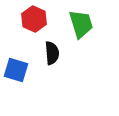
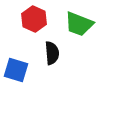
green trapezoid: moved 2 px left; rotated 128 degrees clockwise
